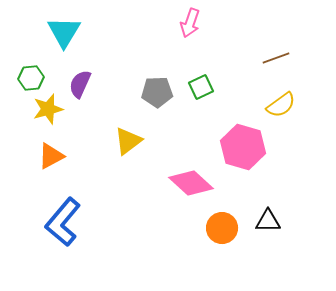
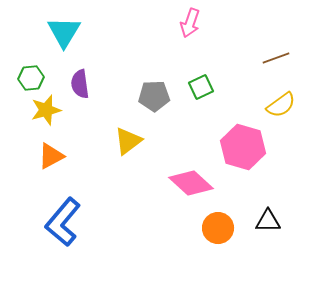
purple semicircle: rotated 32 degrees counterclockwise
gray pentagon: moved 3 px left, 4 px down
yellow star: moved 2 px left, 1 px down
orange circle: moved 4 px left
